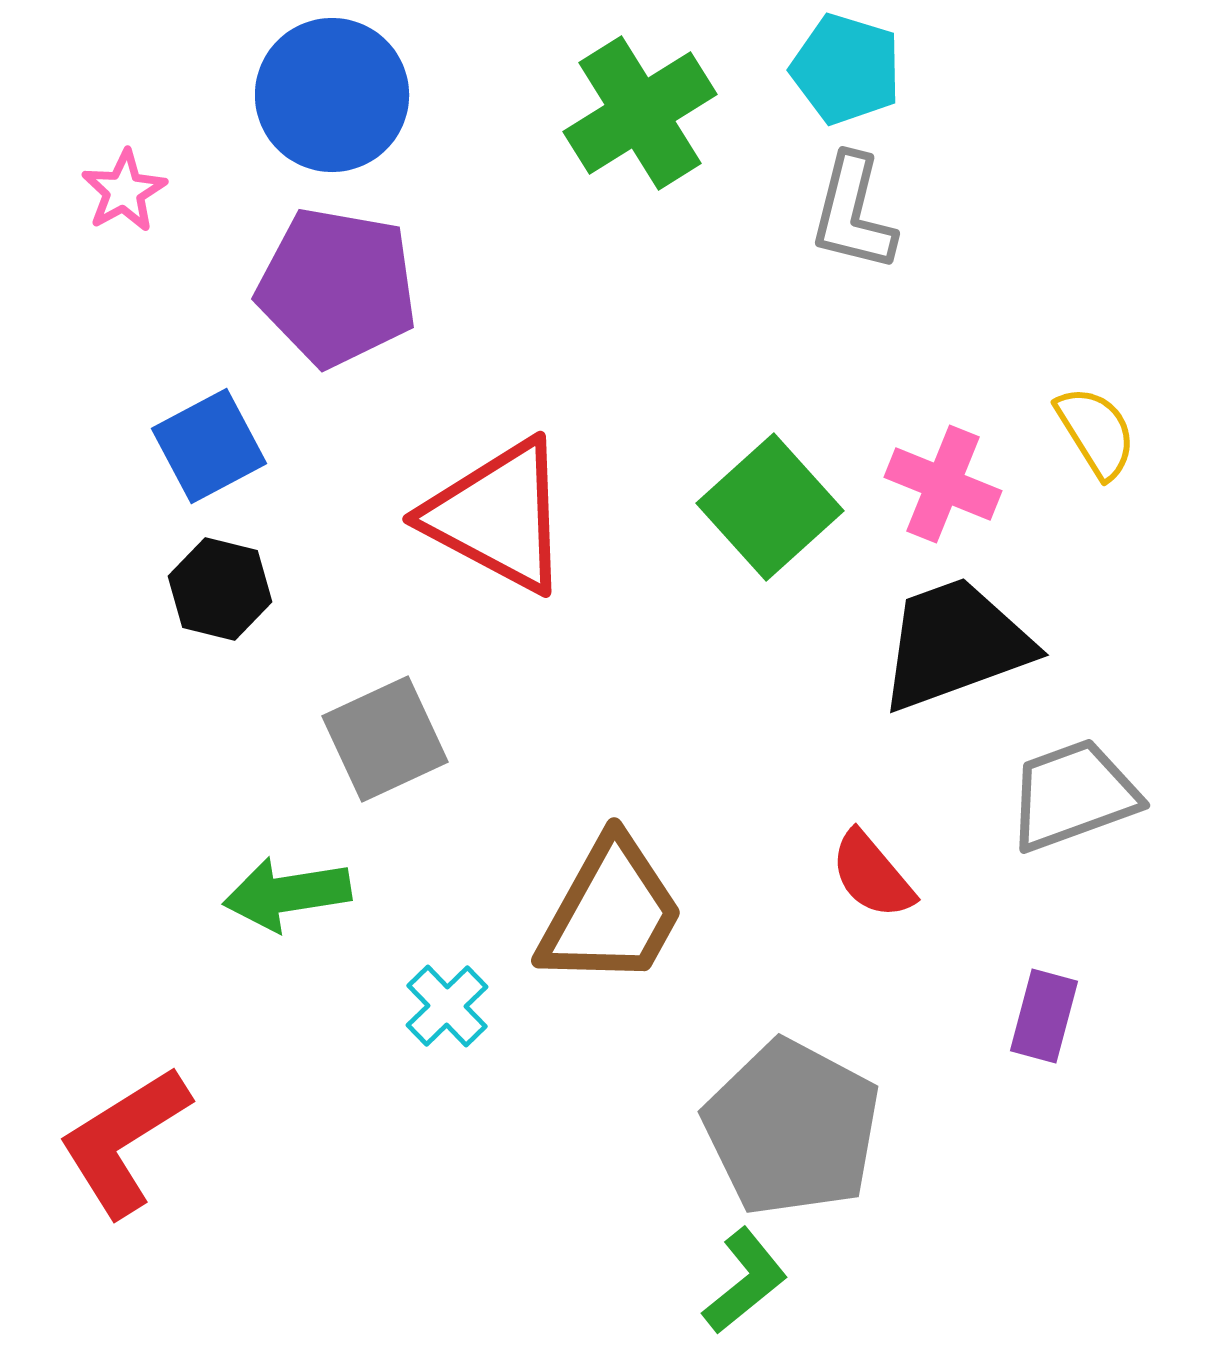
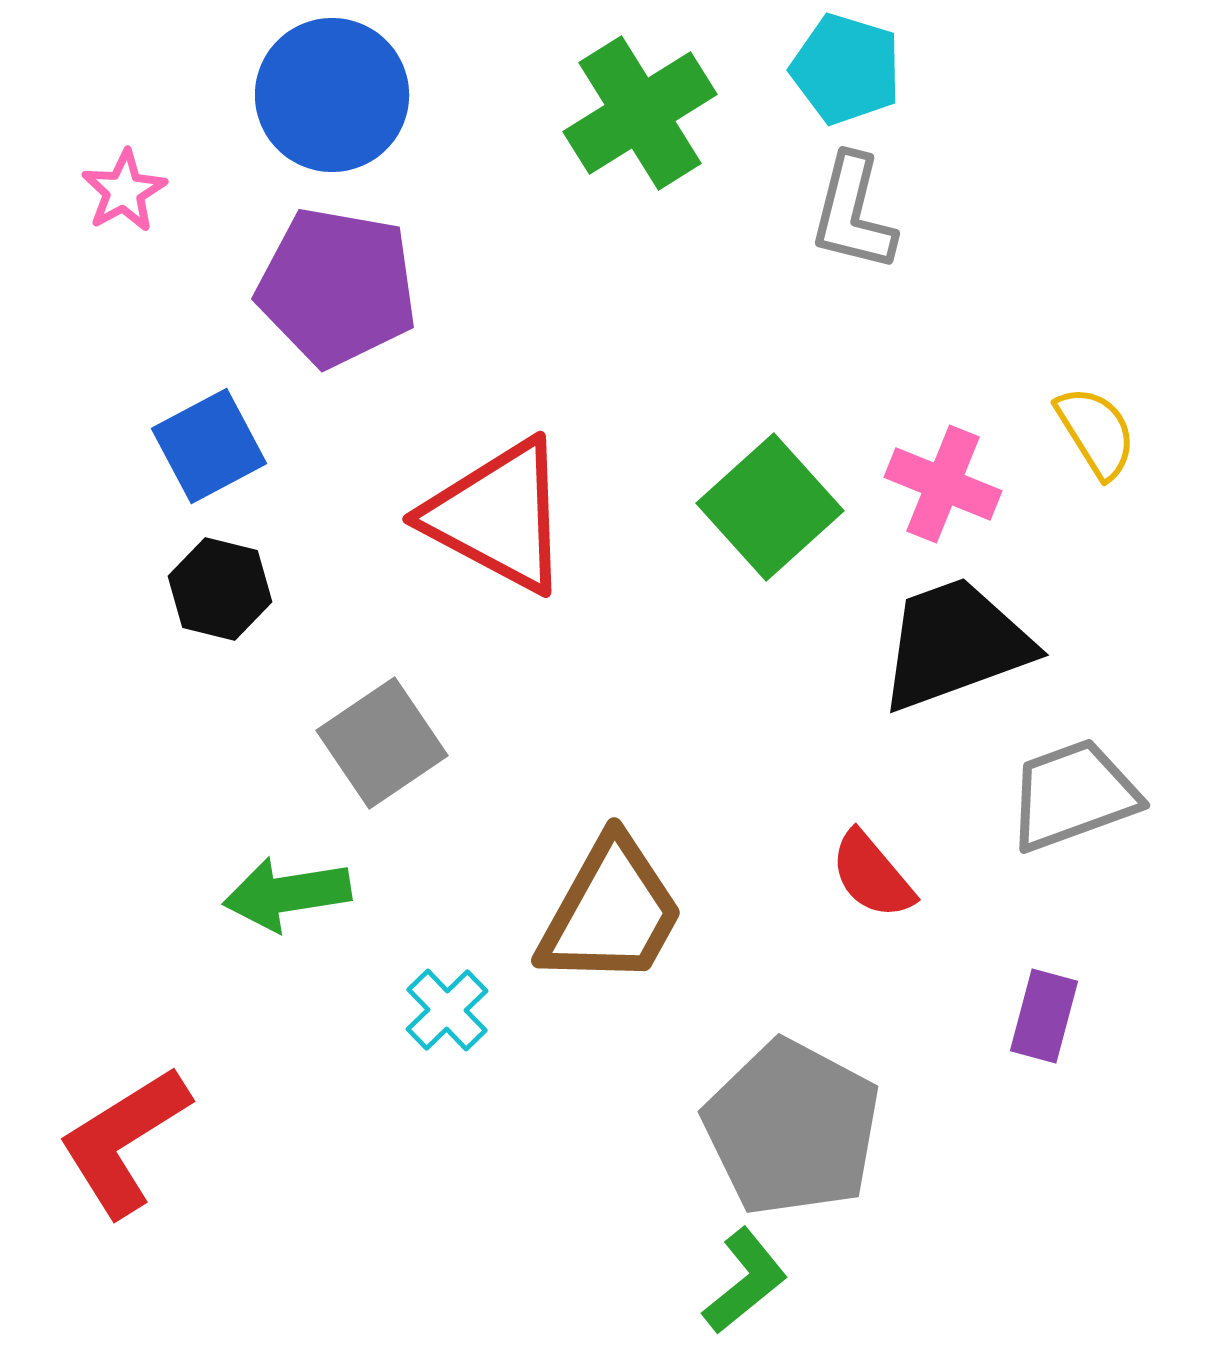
gray square: moved 3 px left, 4 px down; rotated 9 degrees counterclockwise
cyan cross: moved 4 px down
